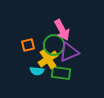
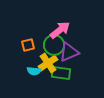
pink arrow: moved 2 px left; rotated 100 degrees counterclockwise
yellow cross: moved 4 px down
cyan semicircle: moved 3 px left
